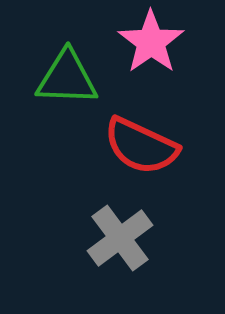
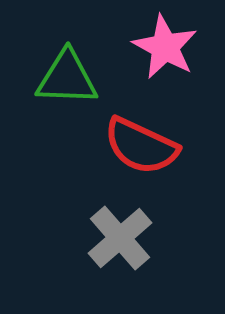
pink star: moved 14 px right, 5 px down; rotated 8 degrees counterclockwise
gray cross: rotated 4 degrees counterclockwise
